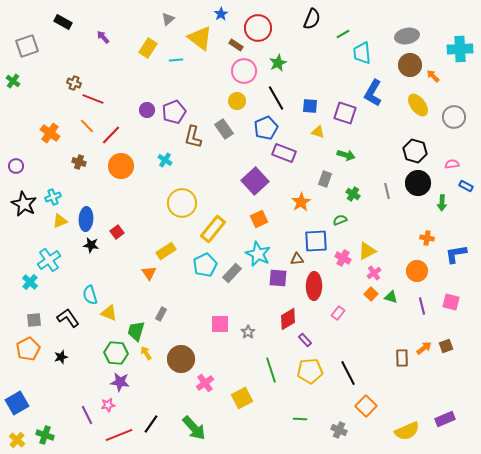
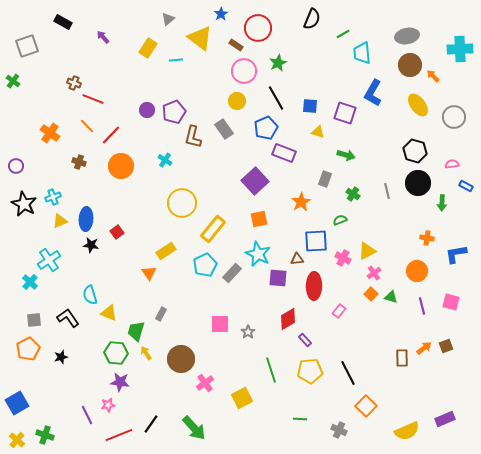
orange square at (259, 219): rotated 12 degrees clockwise
pink rectangle at (338, 313): moved 1 px right, 2 px up
